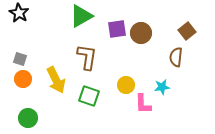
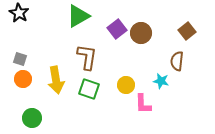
green triangle: moved 3 px left
purple square: rotated 30 degrees counterclockwise
brown semicircle: moved 1 px right, 4 px down
yellow arrow: rotated 16 degrees clockwise
cyan star: moved 1 px left, 6 px up; rotated 21 degrees clockwise
green square: moved 7 px up
green circle: moved 4 px right
